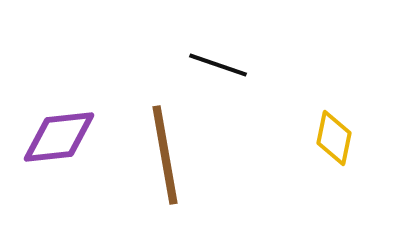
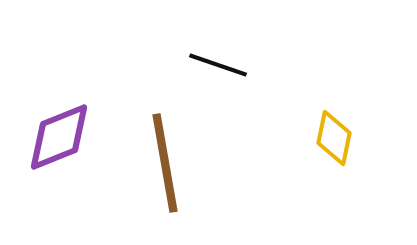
purple diamond: rotated 16 degrees counterclockwise
brown line: moved 8 px down
